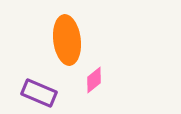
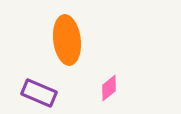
pink diamond: moved 15 px right, 8 px down
